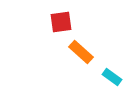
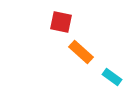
red square: rotated 20 degrees clockwise
